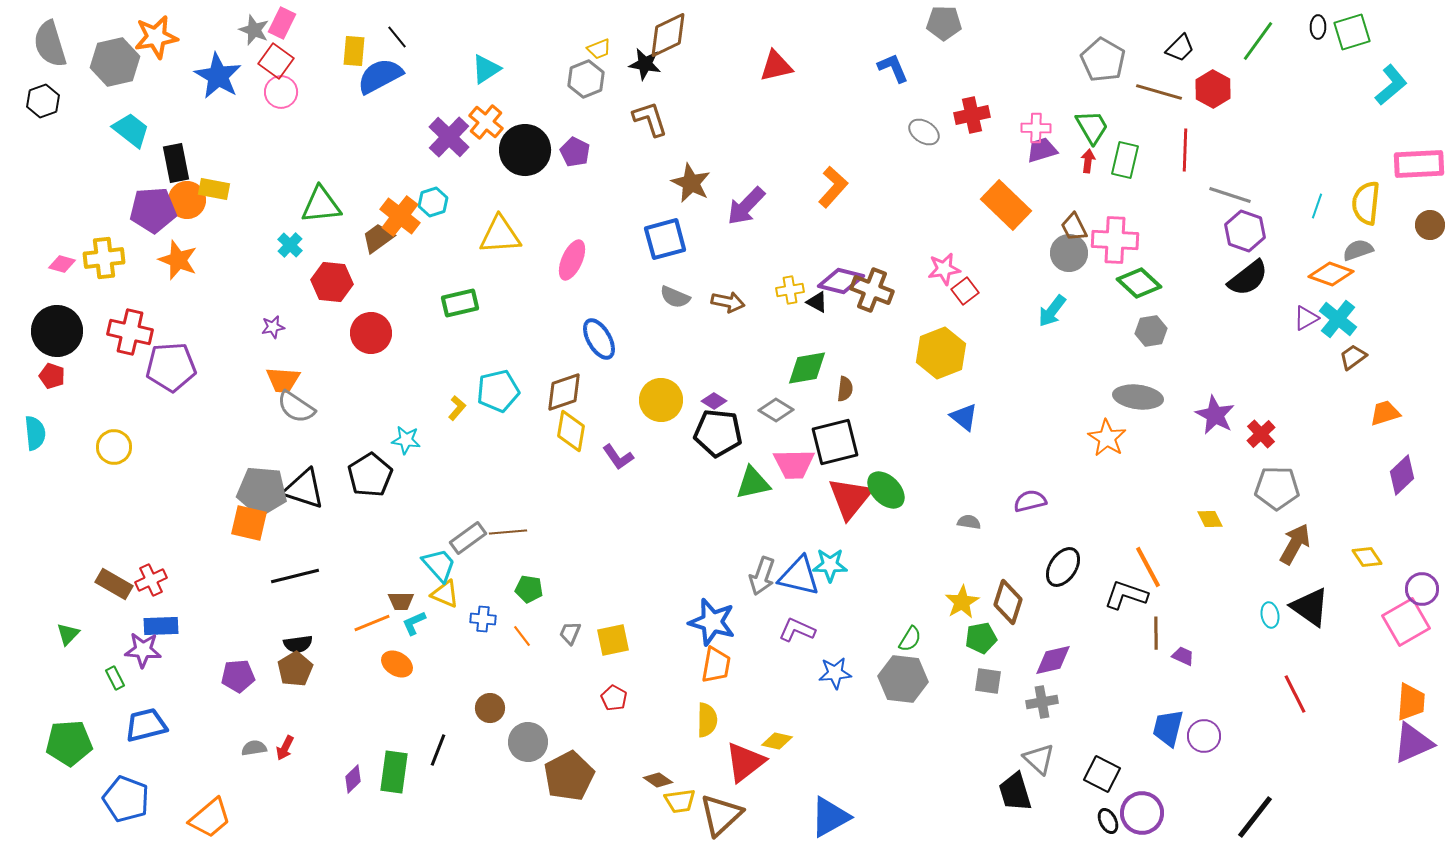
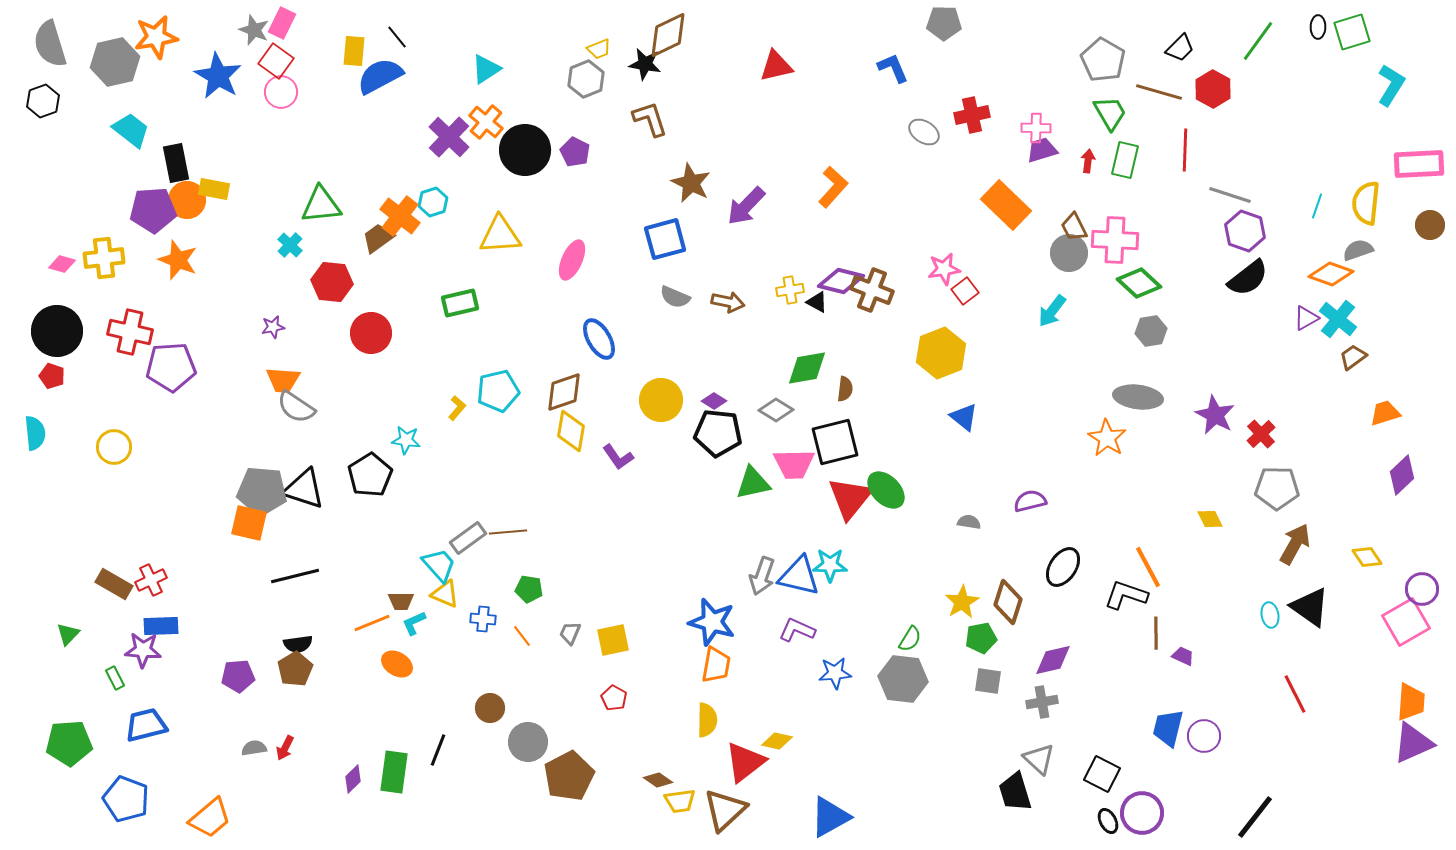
cyan L-shape at (1391, 85): rotated 18 degrees counterclockwise
green trapezoid at (1092, 127): moved 18 px right, 14 px up
brown triangle at (721, 815): moved 4 px right, 5 px up
